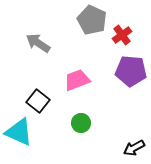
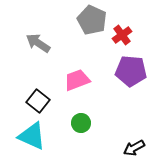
cyan triangle: moved 13 px right, 4 px down
